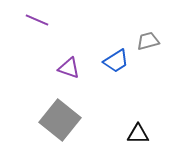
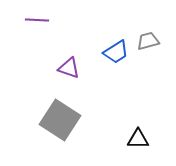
purple line: rotated 20 degrees counterclockwise
blue trapezoid: moved 9 px up
gray square: rotated 6 degrees counterclockwise
black triangle: moved 5 px down
